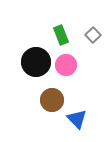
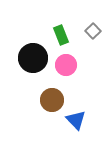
gray square: moved 4 px up
black circle: moved 3 px left, 4 px up
blue triangle: moved 1 px left, 1 px down
